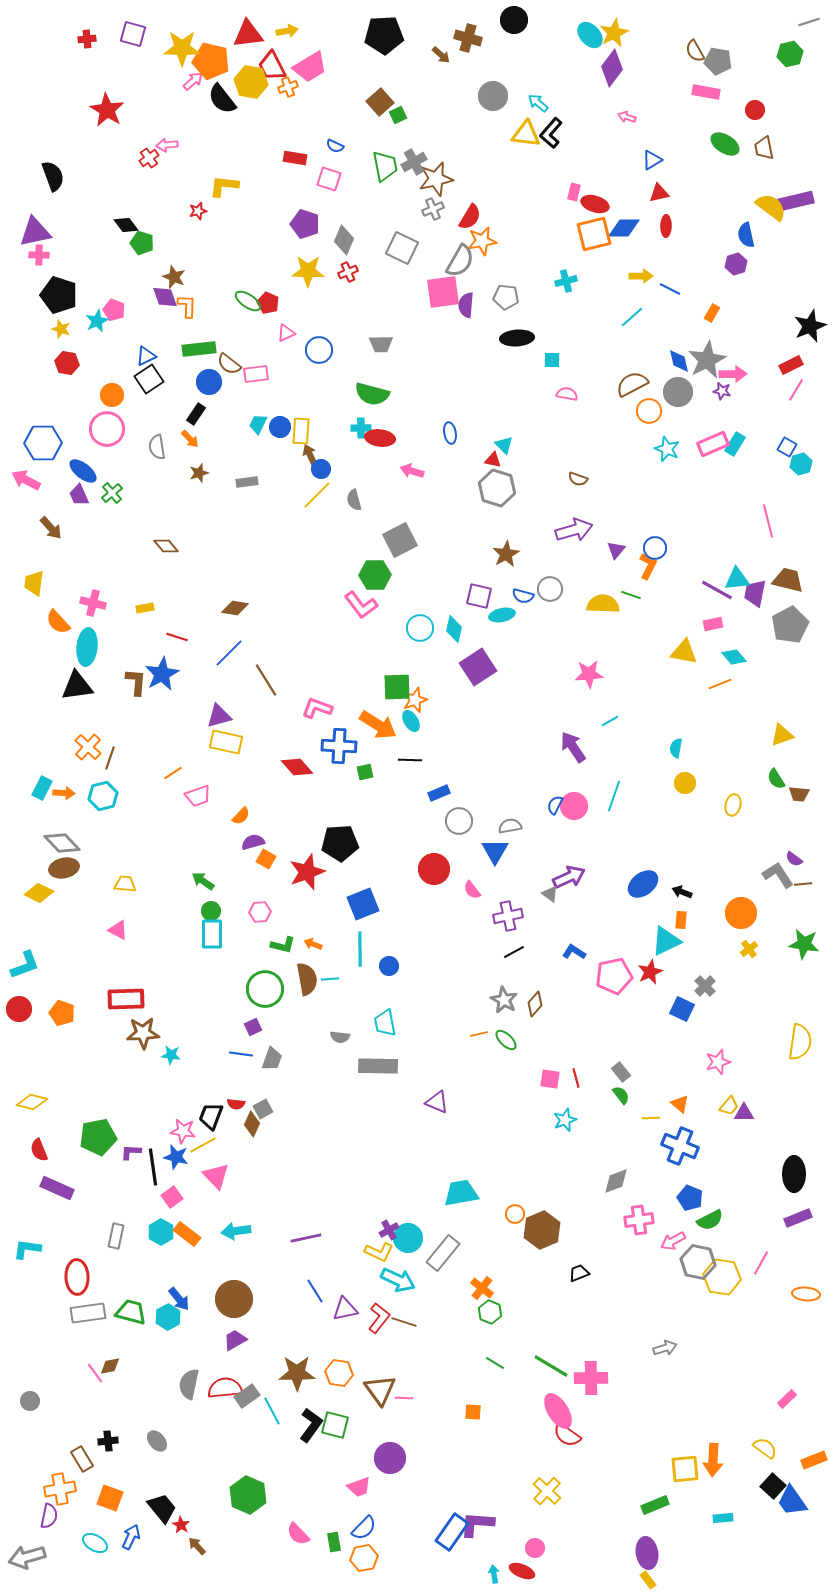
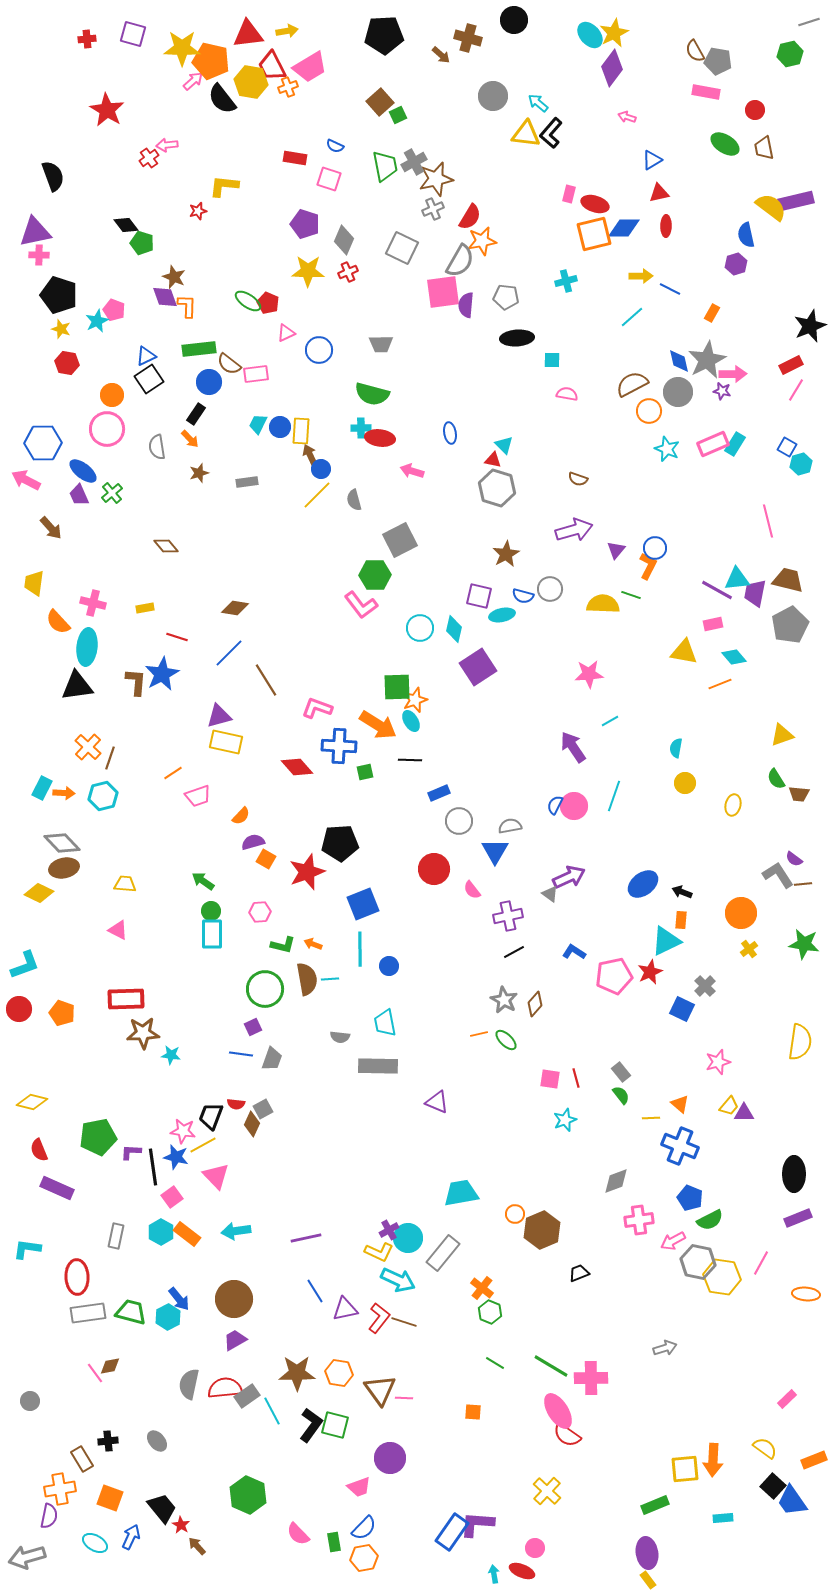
pink rectangle at (574, 192): moved 5 px left, 2 px down
